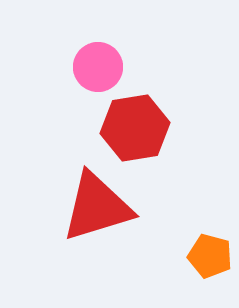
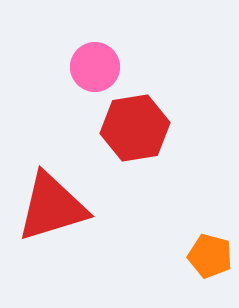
pink circle: moved 3 px left
red triangle: moved 45 px left
